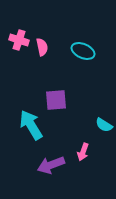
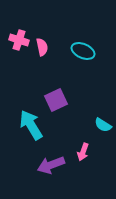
purple square: rotated 20 degrees counterclockwise
cyan semicircle: moved 1 px left
